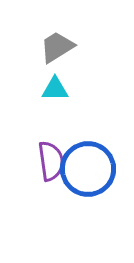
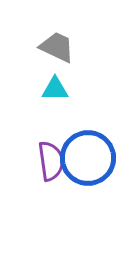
gray trapezoid: rotated 57 degrees clockwise
blue circle: moved 11 px up
